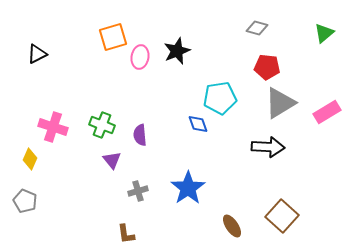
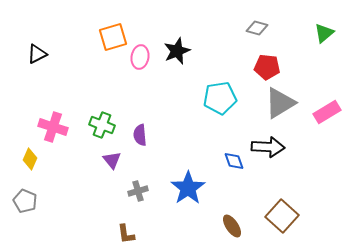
blue diamond: moved 36 px right, 37 px down
